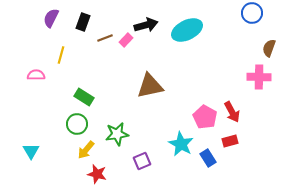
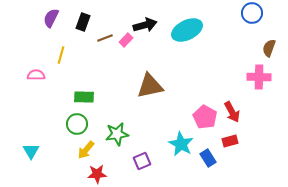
black arrow: moved 1 px left
green rectangle: rotated 30 degrees counterclockwise
red star: rotated 18 degrees counterclockwise
